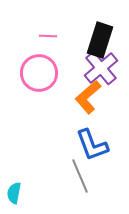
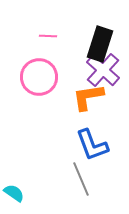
black rectangle: moved 4 px down
purple cross: moved 2 px right, 2 px down; rotated 8 degrees counterclockwise
pink circle: moved 4 px down
orange L-shape: rotated 32 degrees clockwise
gray line: moved 1 px right, 3 px down
cyan semicircle: rotated 115 degrees clockwise
